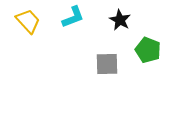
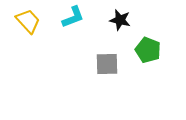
black star: rotated 15 degrees counterclockwise
